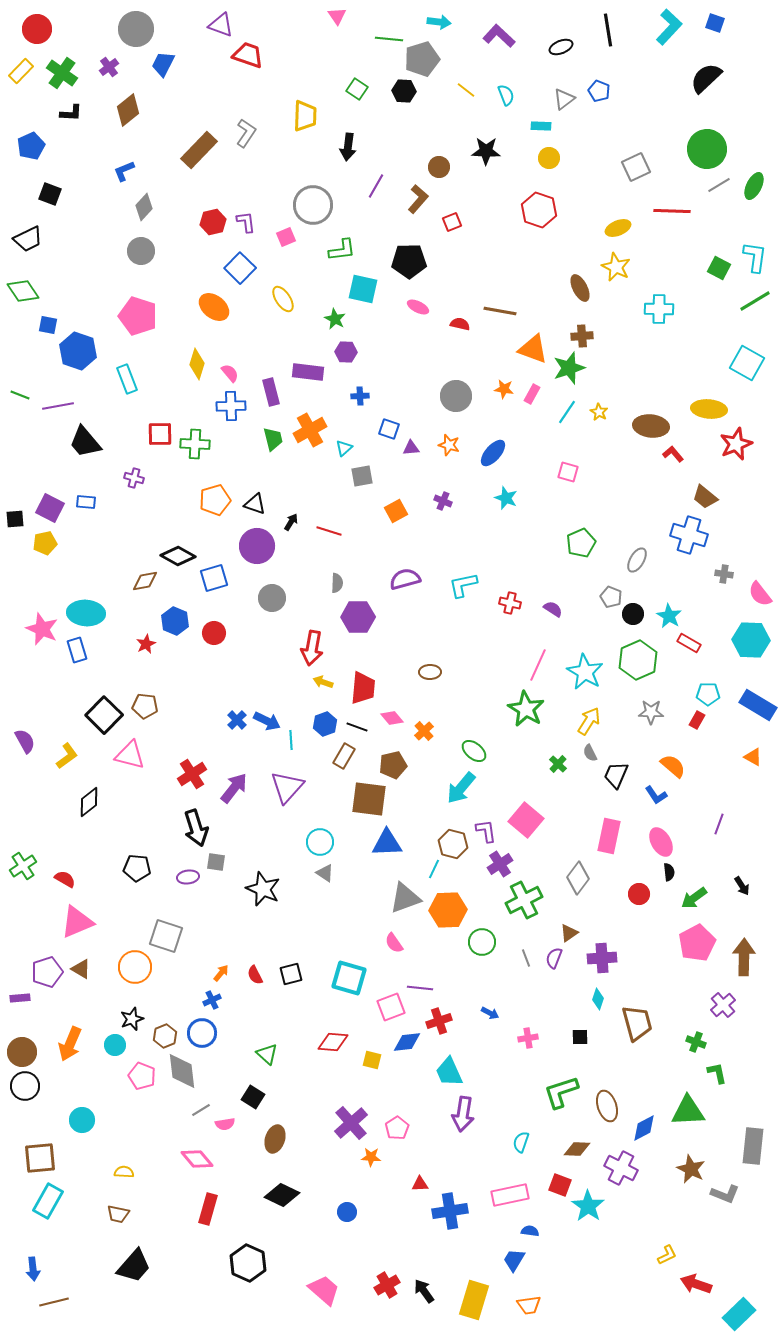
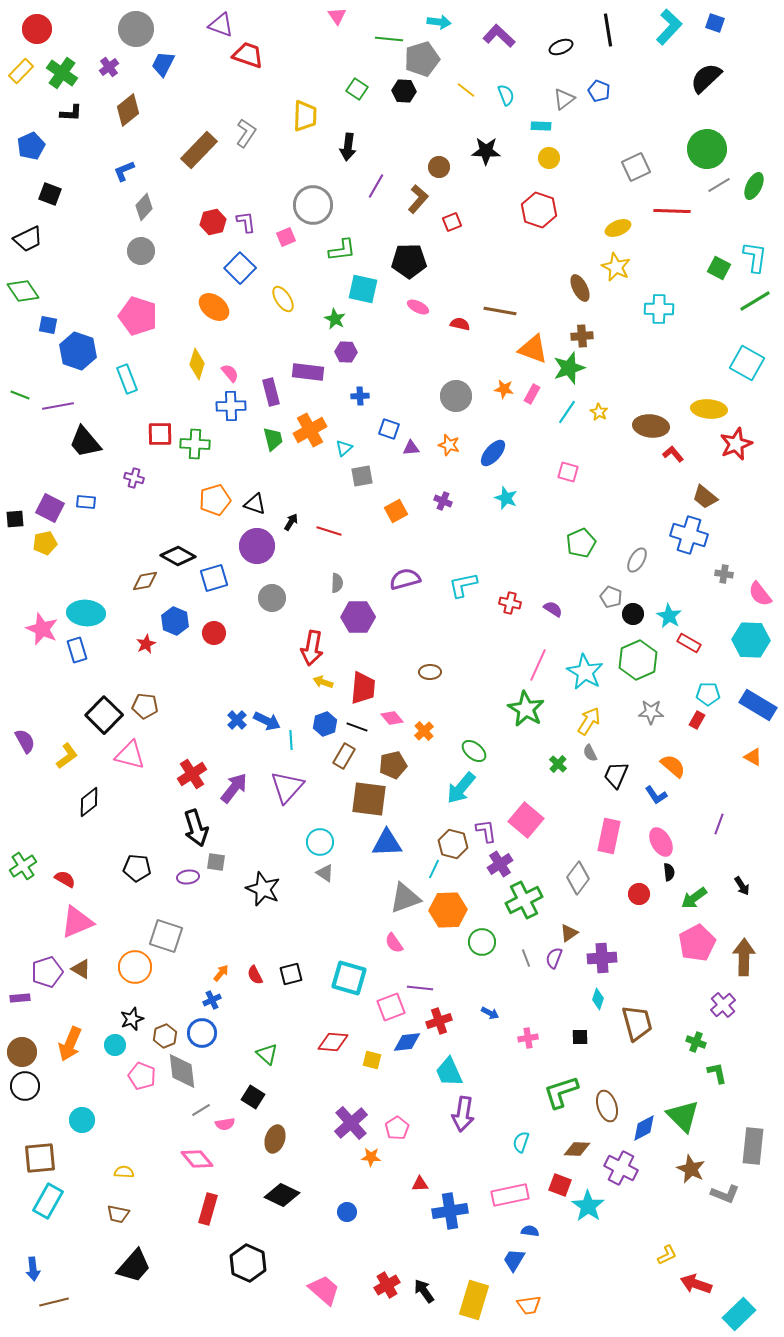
green triangle at (688, 1111): moved 5 px left, 5 px down; rotated 48 degrees clockwise
